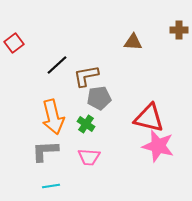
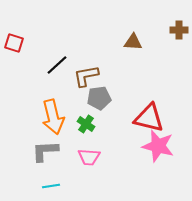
red square: rotated 36 degrees counterclockwise
